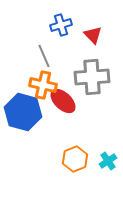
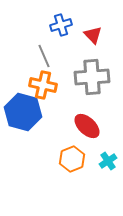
red ellipse: moved 24 px right, 25 px down
orange hexagon: moved 3 px left
